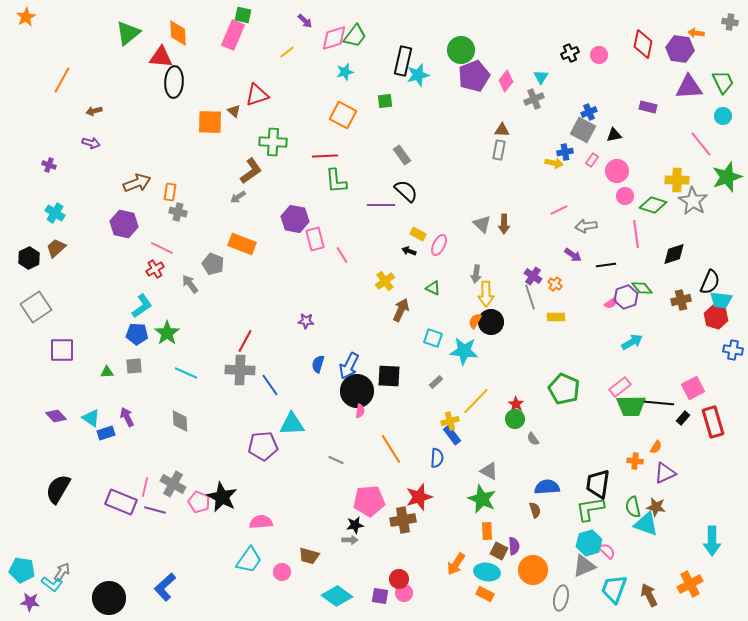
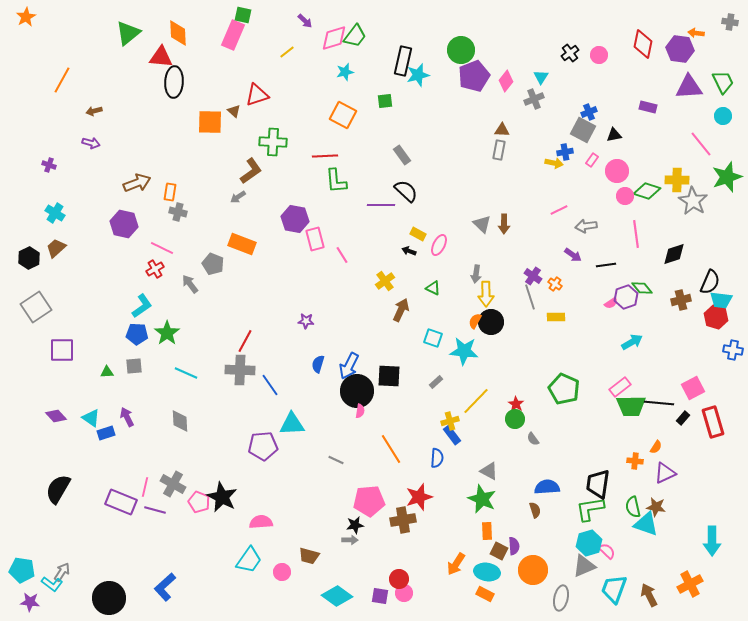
black cross at (570, 53): rotated 12 degrees counterclockwise
green diamond at (653, 205): moved 6 px left, 14 px up
